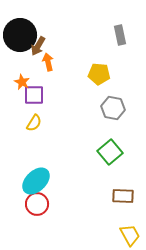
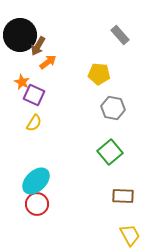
gray rectangle: rotated 30 degrees counterclockwise
orange arrow: rotated 66 degrees clockwise
purple square: rotated 25 degrees clockwise
